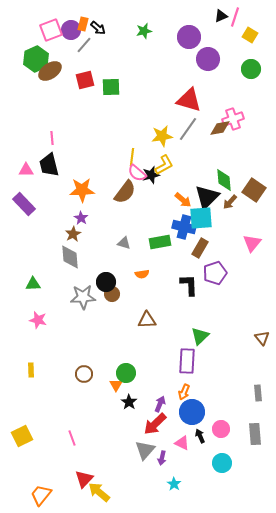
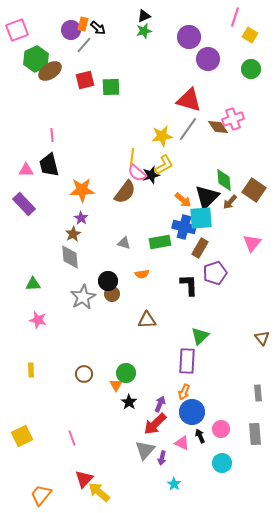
black triangle at (221, 16): moved 77 px left
pink square at (51, 30): moved 34 px left
brown diamond at (220, 128): moved 2 px left, 1 px up; rotated 65 degrees clockwise
pink line at (52, 138): moved 3 px up
black circle at (106, 282): moved 2 px right, 1 px up
gray star at (83, 297): rotated 25 degrees counterclockwise
